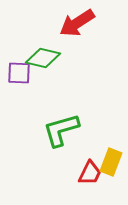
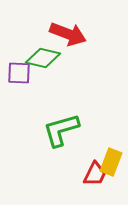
red arrow: moved 9 px left, 11 px down; rotated 126 degrees counterclockwise
red trapezoid: moved 5 px right, 1 px down
